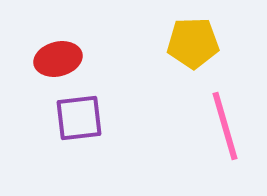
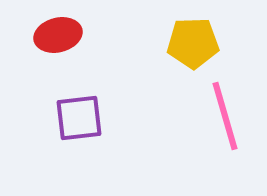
red ellipse: moved 24 px up
pink line: moved 10 px up
